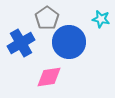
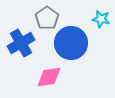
blue circle: moved 2 px right, 1 px down
